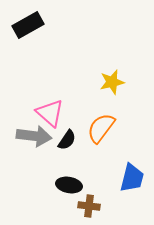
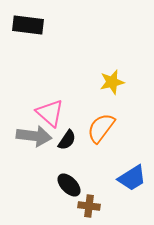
black rectangle: rotated 36 degrees clockwise
blue trapezoid: rotated 44 degrees clockwise
black ellipse: rotated 35 degrees clockwise
